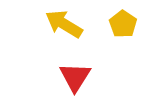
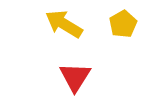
yellow pentagon: rotated 8 degrees clockwise
